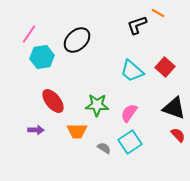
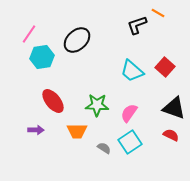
red semicircle: moved 7 px left; rotated 21 degrees counterclockwise
